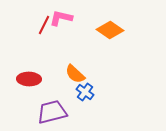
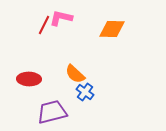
orange diamond: moved 2 px right, 1 px up; rotated 32 degrees counterclockwise
